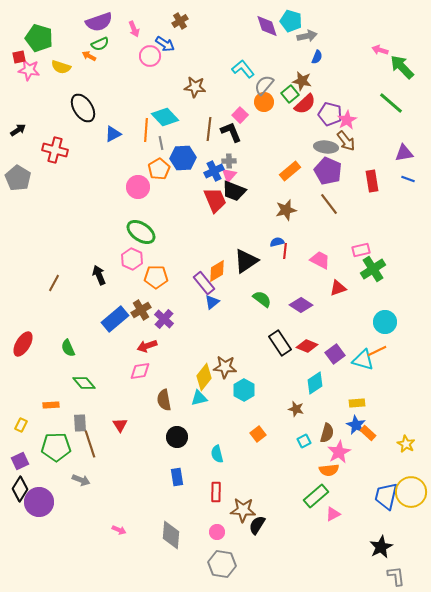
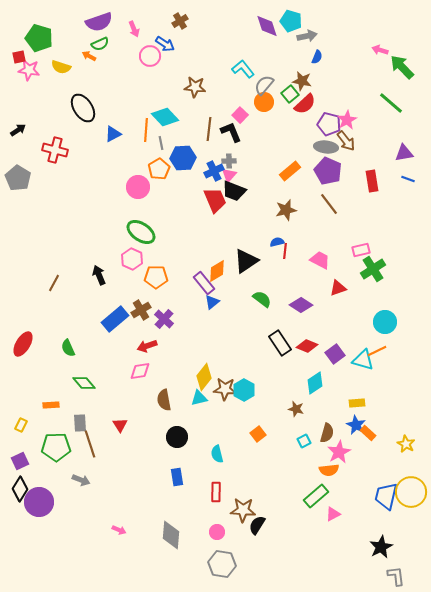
purple pentagon at (330, 114): moved 1 px left, 10 px down
brown star at (225, 367): moved 22 px down
